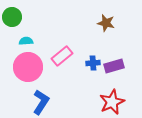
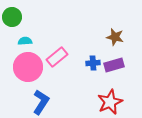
brown star: moved 9 px right, 14 px down
cyan semicircle: moved 1 px left
pink rectangle: moved 5 px left, 1 px down
purple rectangle: moved 1 px up
red star: moved 2 px left
